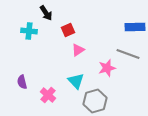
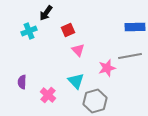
black arrow: rotated 70 degrees clockwise
cyan cross: rotated 28 degrees counterclockwise
pink triangle: rotated 40 degrees counterclockwise
gray line: moved 2 px right, 2 px down; rotated 30 degrees counterclockwise
purple semicircle: rotated 16 degrees clockwise
